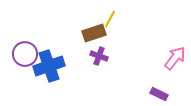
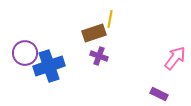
yellow line: rotated 18 degrees counterclockwise
purple circle: moved 1 px up
